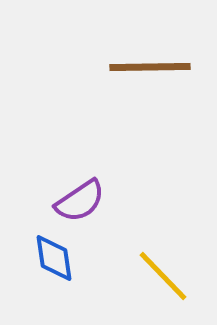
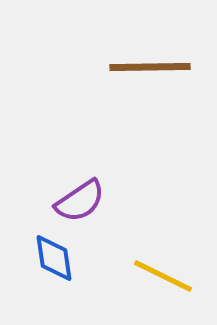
yellow line: rotated 20 degrees counterclockwise
